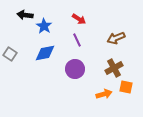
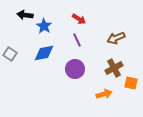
blue diamond: moved 1 px left
orange square: moved 5 px right, 4 px up
